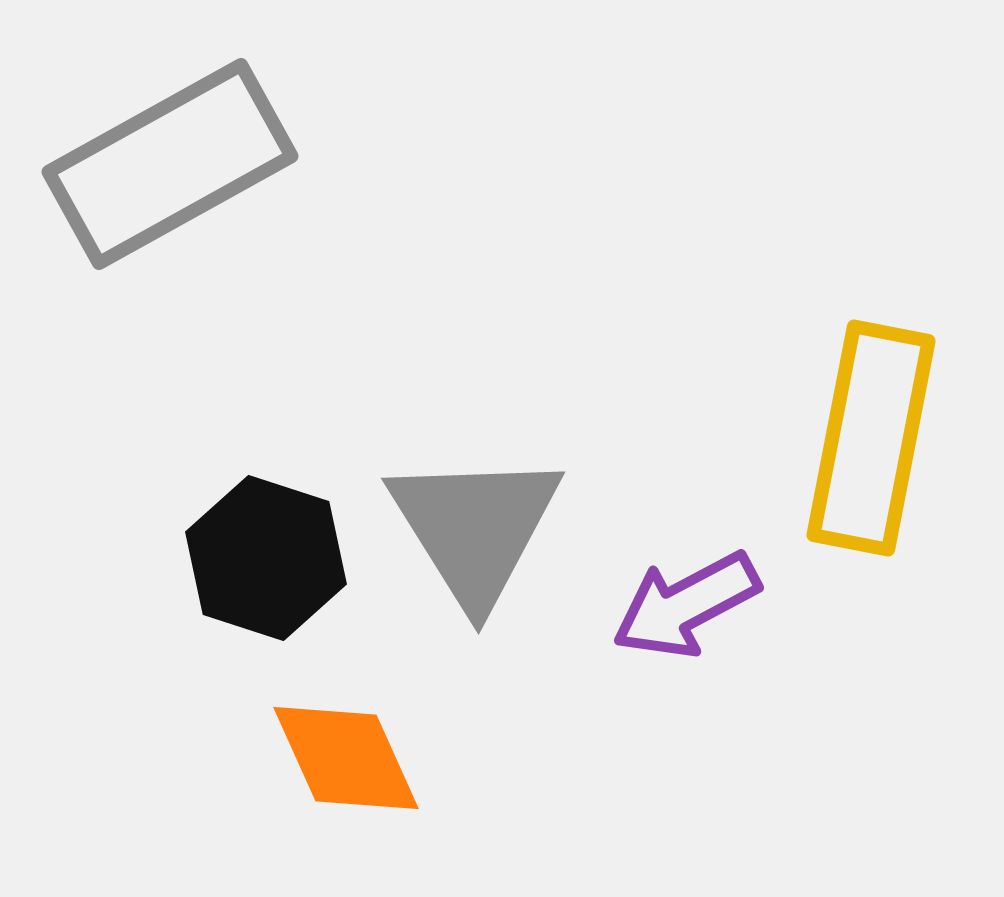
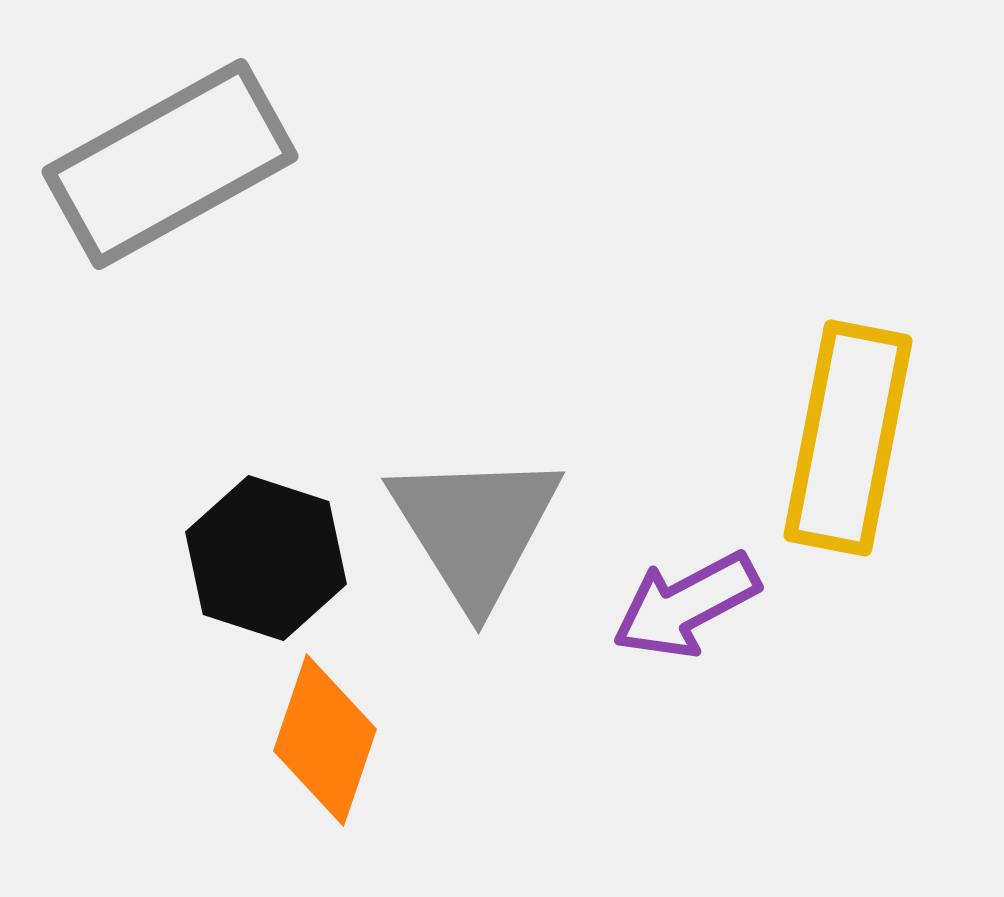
yellow rectangle: moved 23 px left
orange diamond: moved 21 px left, 18 px up; rotated 43 degrees clockwise
